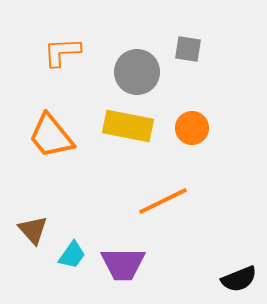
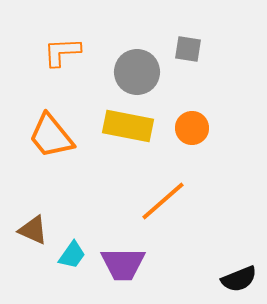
orange line: rotated 15 degrees counterclockwise
brown triangle: rotated 24 degrees counterclockwise
